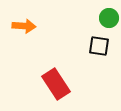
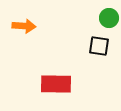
red rectangle: rotated 56 degrees counterclockwise
